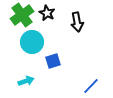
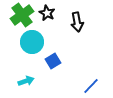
blue square: rotated 14 degrees counterclockwise
